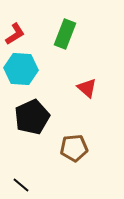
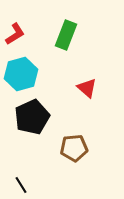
green rectangle: moved 1 px right, 1 px down
cyan hexagon: moved 5 px down; rotated 20 degrees counterclockwise
black line: rotated 18 degrees clockwise
